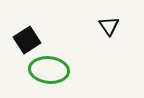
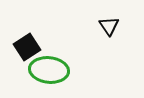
black square: moved 7 px down
